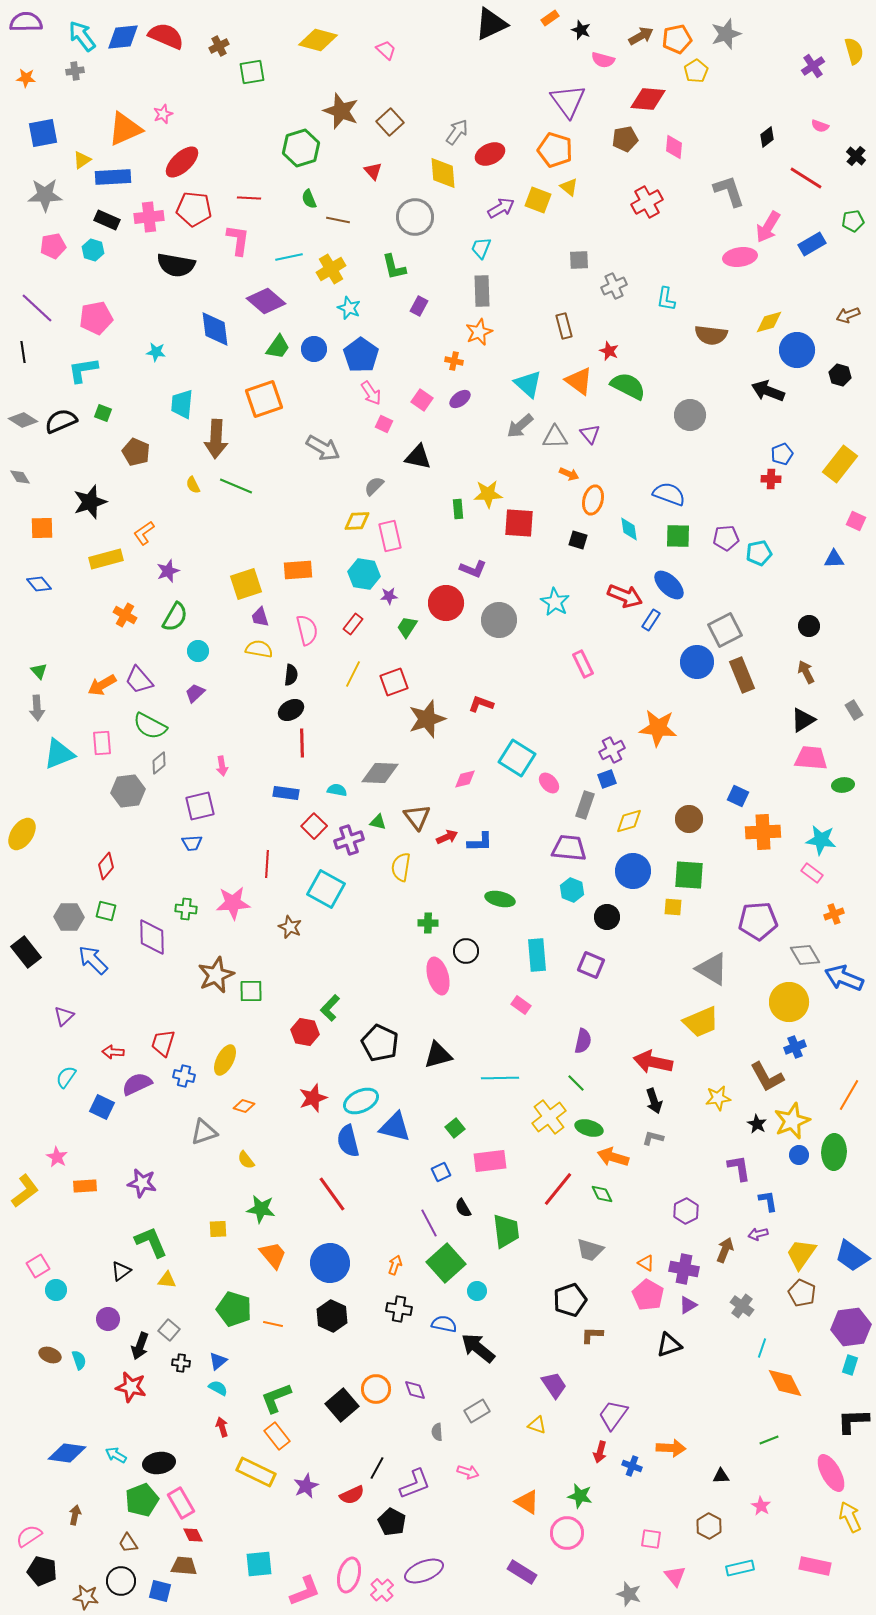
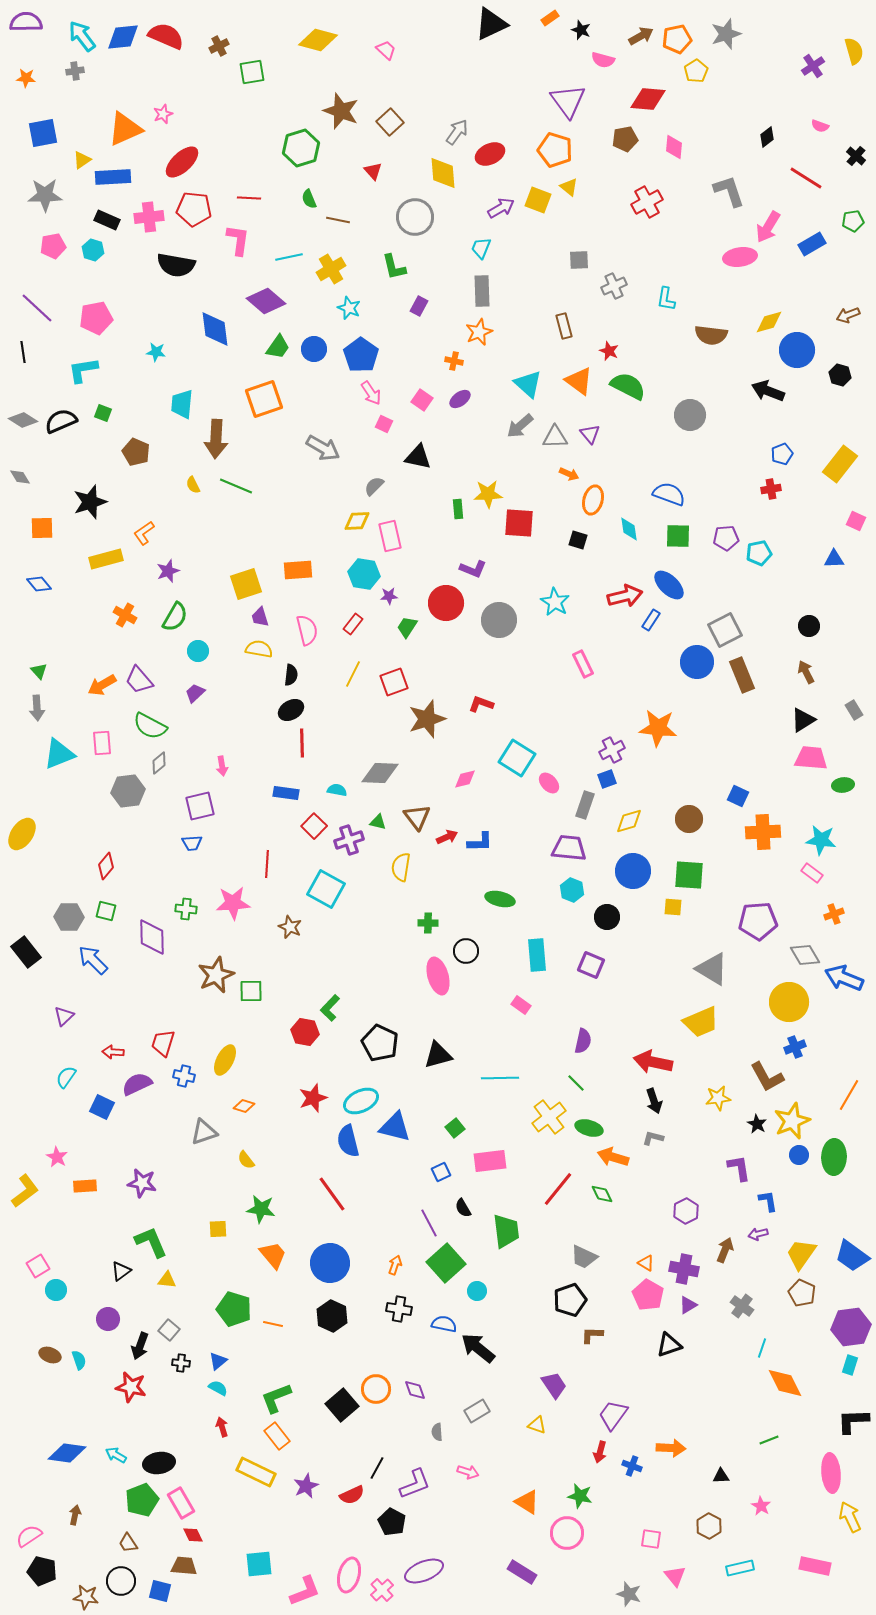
red cross at (771, 479): moved 10 px down; rotated 12 degrees counterclockwise
red arrow at (625, 596): rotated 36 degrees counterclockwise
green ellipse at (834, 1152): moved 5 px down
gray trapezoid at (590, 1250): moved 6 px left, 7 px down; rotated 8 degrees clockwise
pink ellipse at (831, 1473): rotated 24 degrees clockwise
